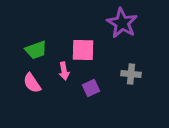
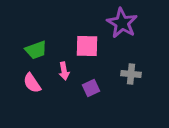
pink square: moved 4 px right, 4 px up
